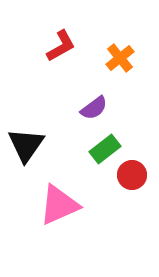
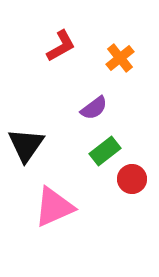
green rectangle: moved 2 px down
red circle: moved 4 px down
pink triangle: moved 5 px left, 2 px down
